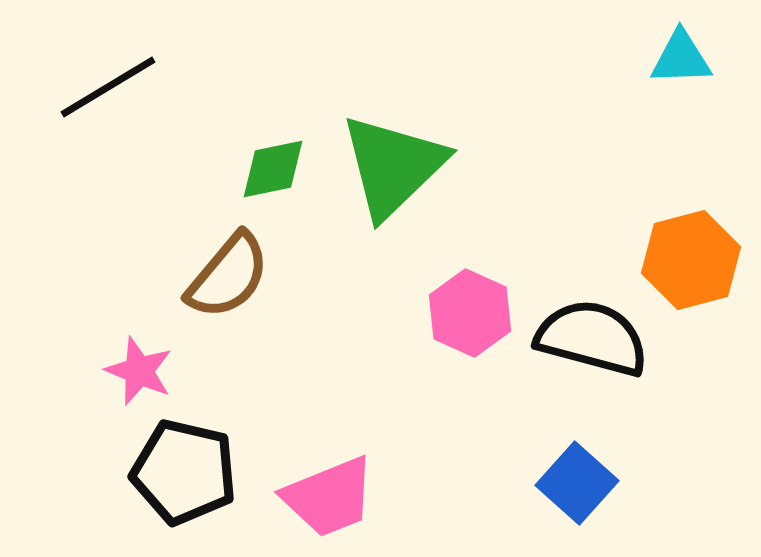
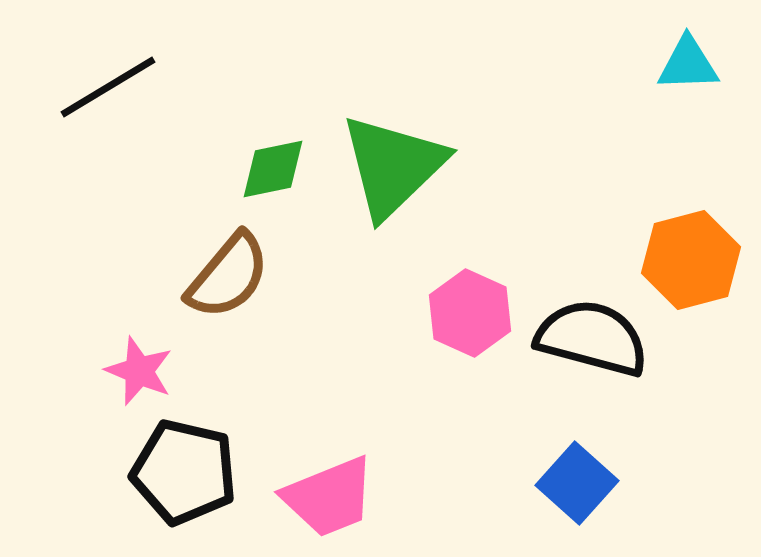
cyan triangle: moved 7 px right, 6 px down
